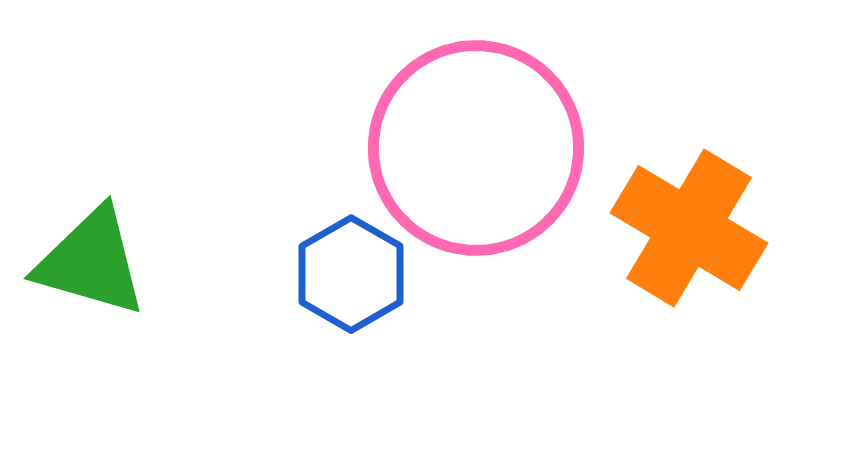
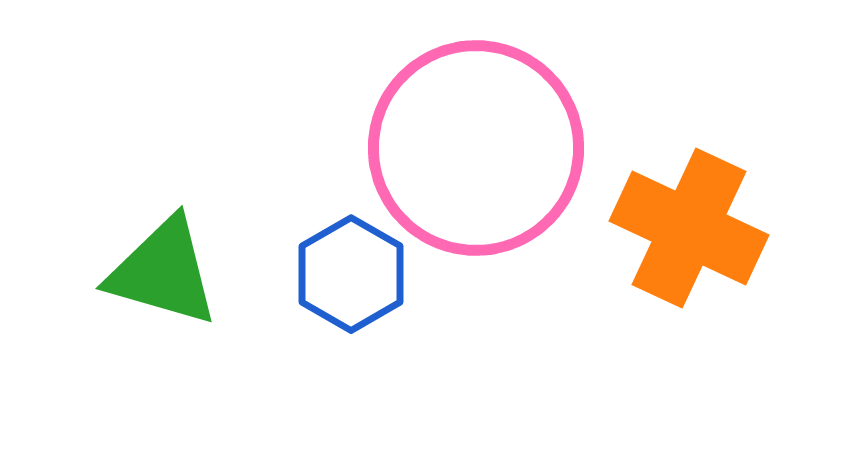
orange cross: rotated 6 degrees counterclockwise
green triangle: moved 72 px right, 10 px down
